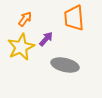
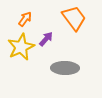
orange trapezoid: rotated 148 degrees clockwise
gray ellipse: moved 3 px down; rotated 12 degrees counterclockwise
